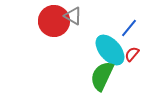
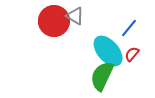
gray triangle: moved 2 px right
cyan ellipse: moved 2 px left, 1 px down
